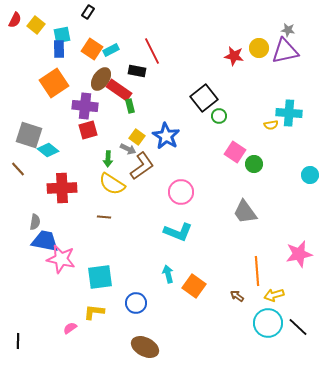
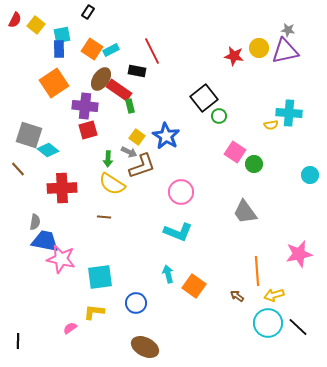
gray arrow at (128, 149): moved 1 px right, 3 px down
brown L-shape at (142, 166): rotated 16 degrees clockwise
